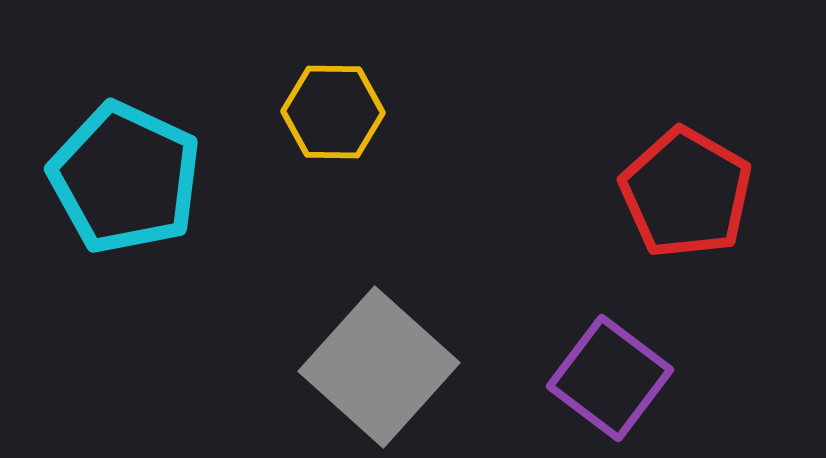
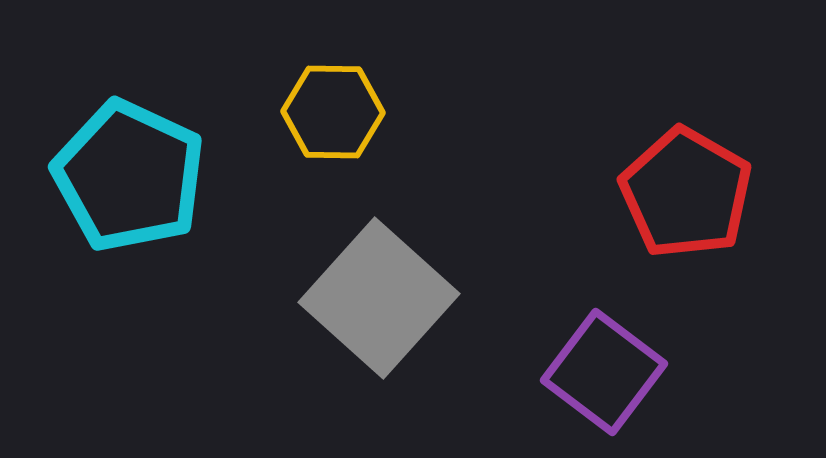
cyan pentagon: moved 4 px right, 2 px up
gray square: moved 69 px up
purple square: moved 6 px left, 6 px up
